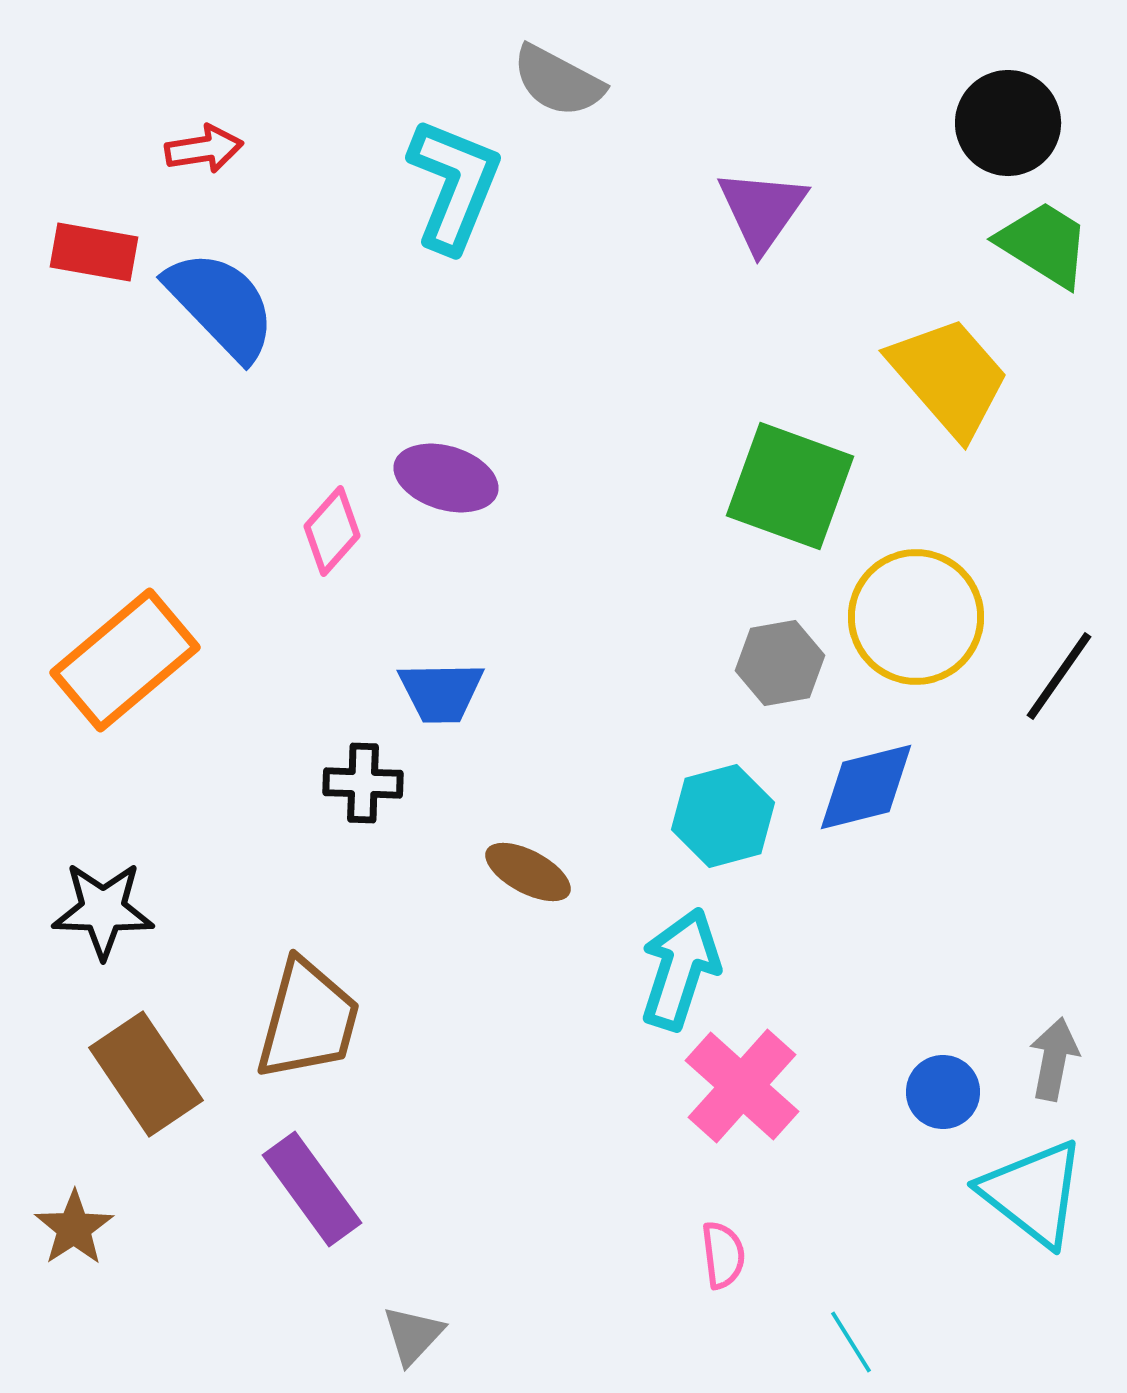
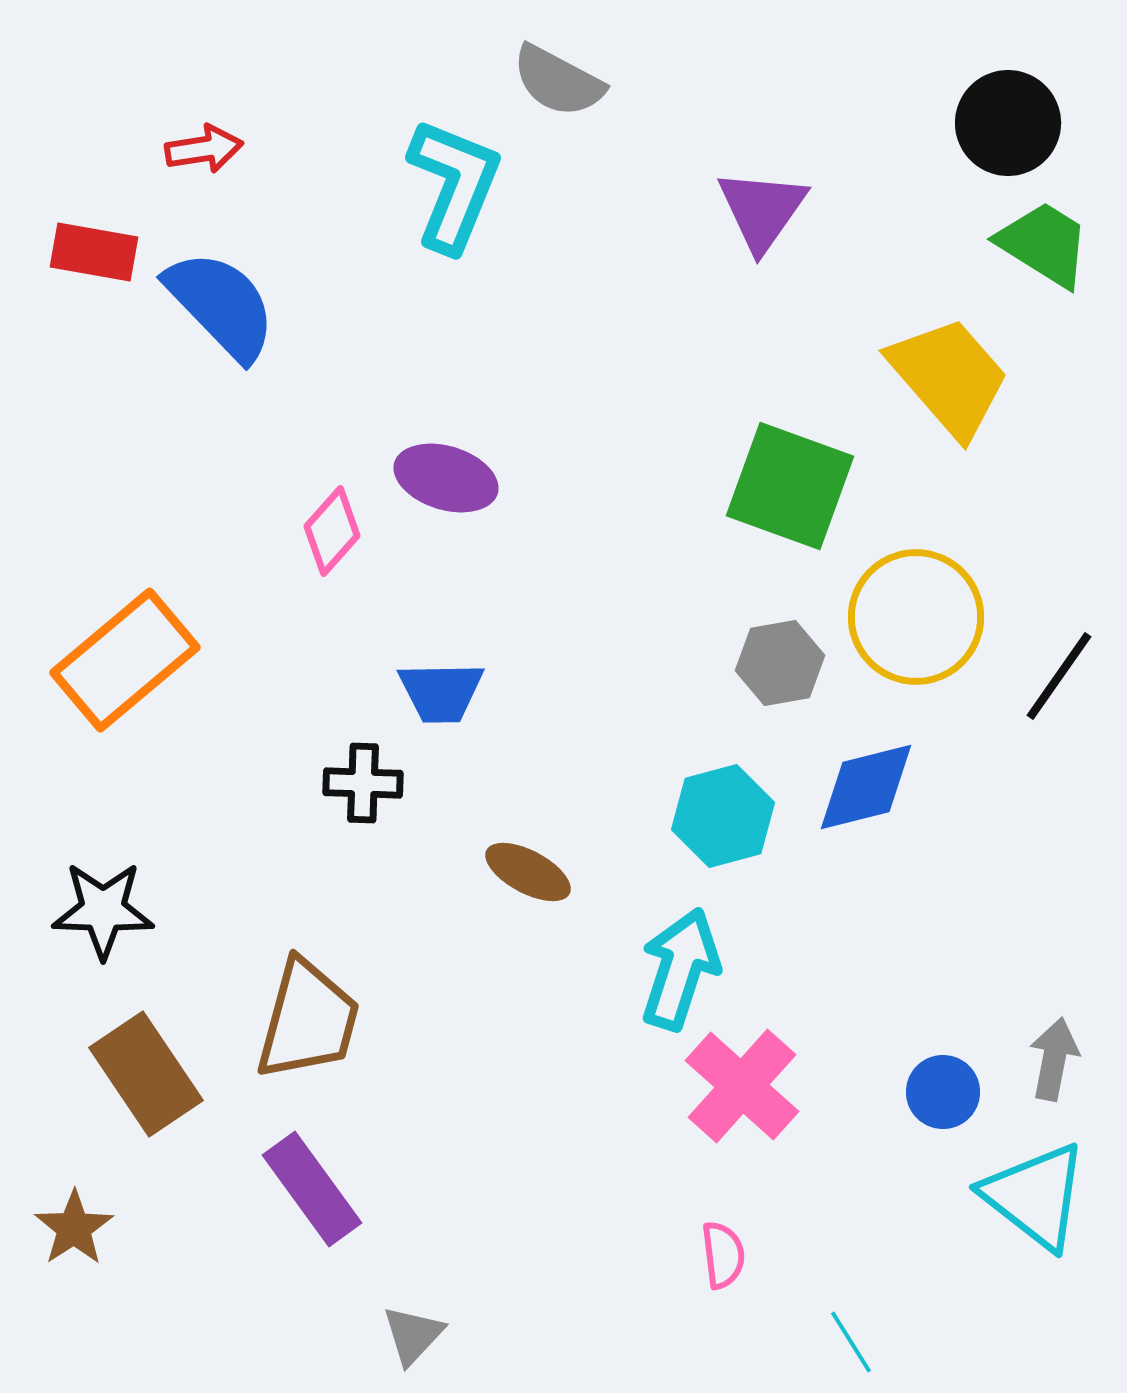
cyan triangle: moved 2 px right, 3 px down
